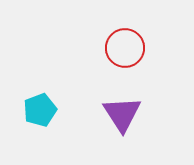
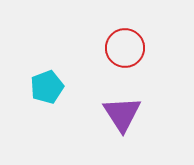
cyan pentagon: moved 7 px right, 23 px up
